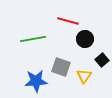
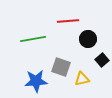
red line: rotated 20 degrees counterclockwise
black circle: moved 3 px right
yellow triangle: moved 2 px left, 3 px down; rotated 42 degrees clockwise
